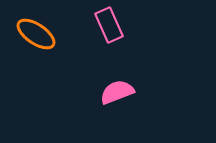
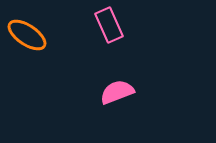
orange ellipse: moved 9 px left, 1 px down
